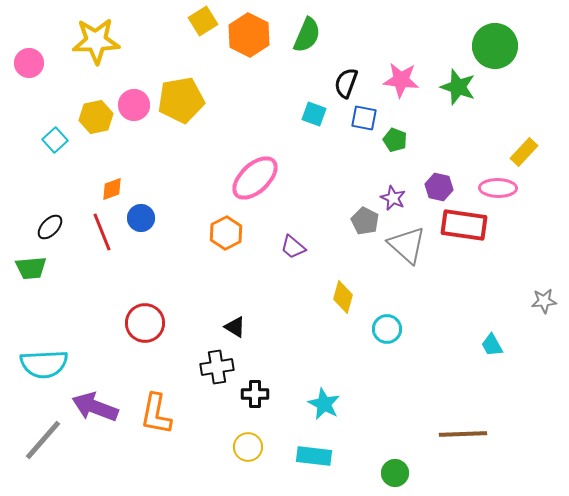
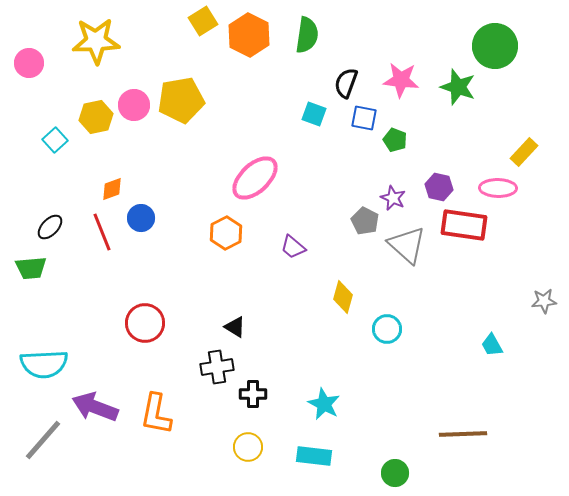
green semicircle at (307, 35): rotated 15 degrees counterclockwise
black cross at (255, 394): moved 2 px left
